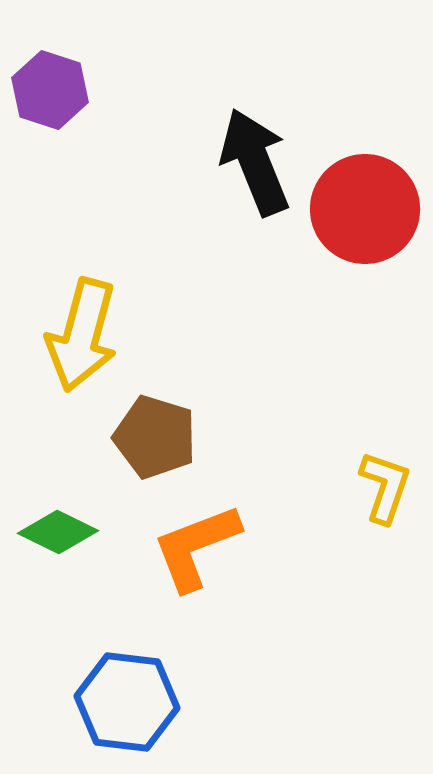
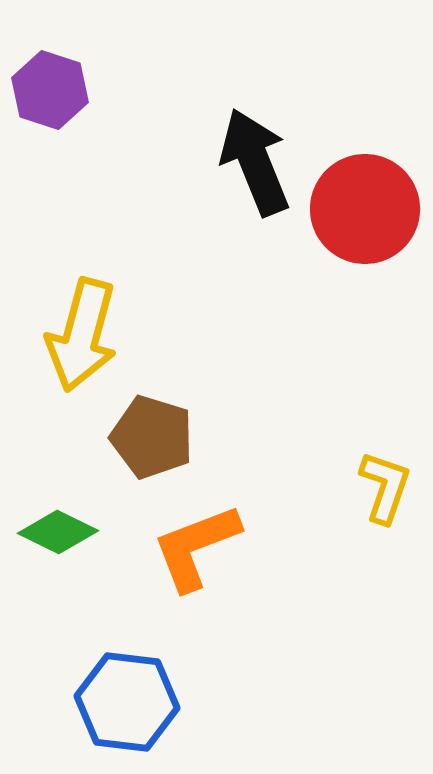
brown pentagon: moved 3 px left
